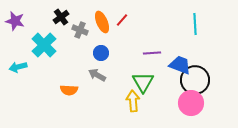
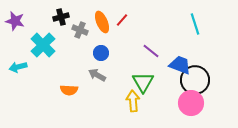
black cross: rotated 21 degrees clockwise
cyan line: rotated 15 degrees counterclockwise
cyan cross: moved 1 px left
purple line: moved 1 px left, 2 px up; rotated 42 degrees clockwise
